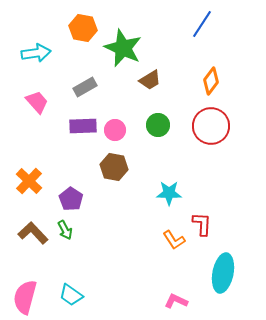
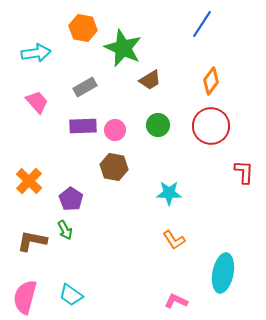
red L-shape: moved 42 px right, 52 px up
brown L-shape: moved 1 px left, 8 px down; rotated 36 degrees counterclockwise
